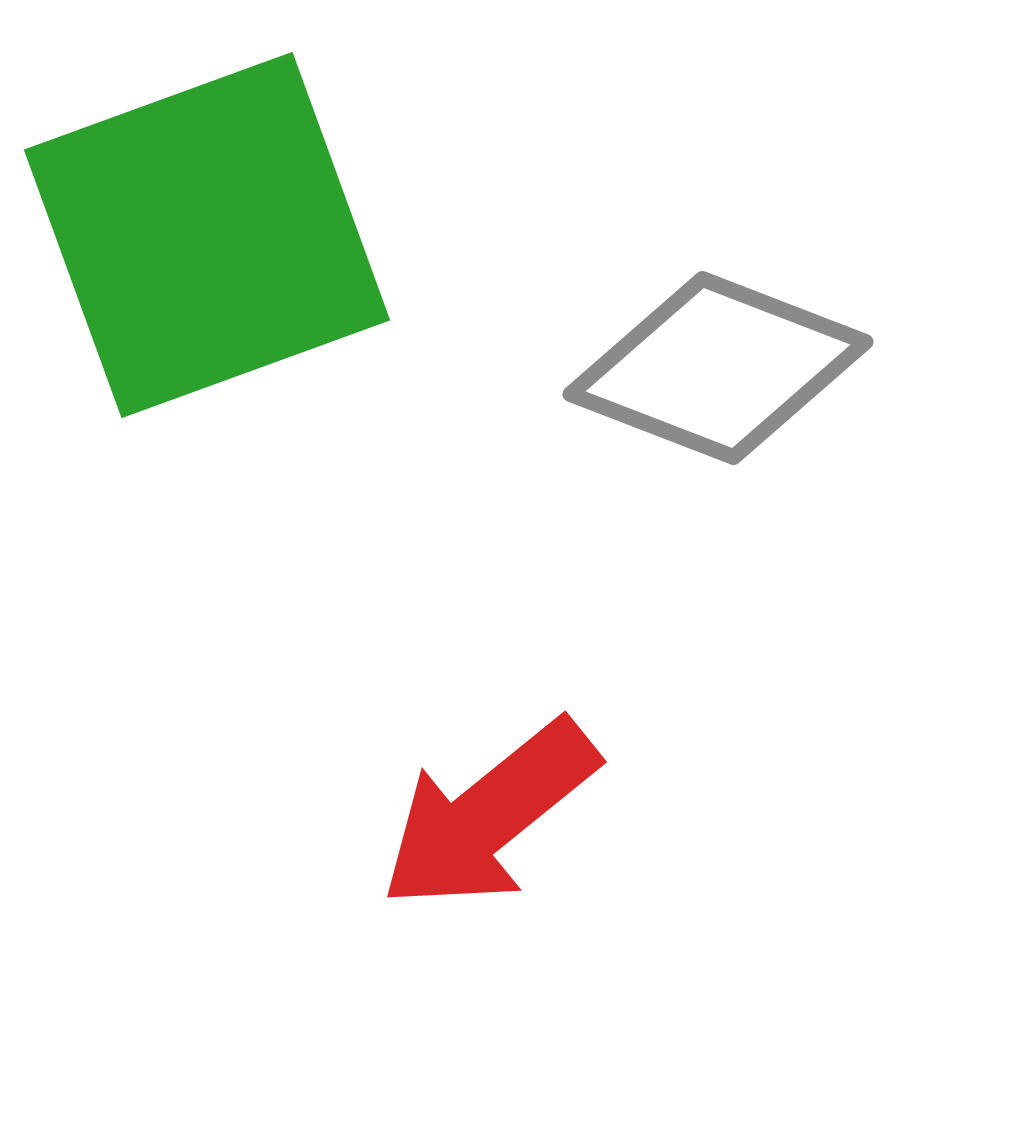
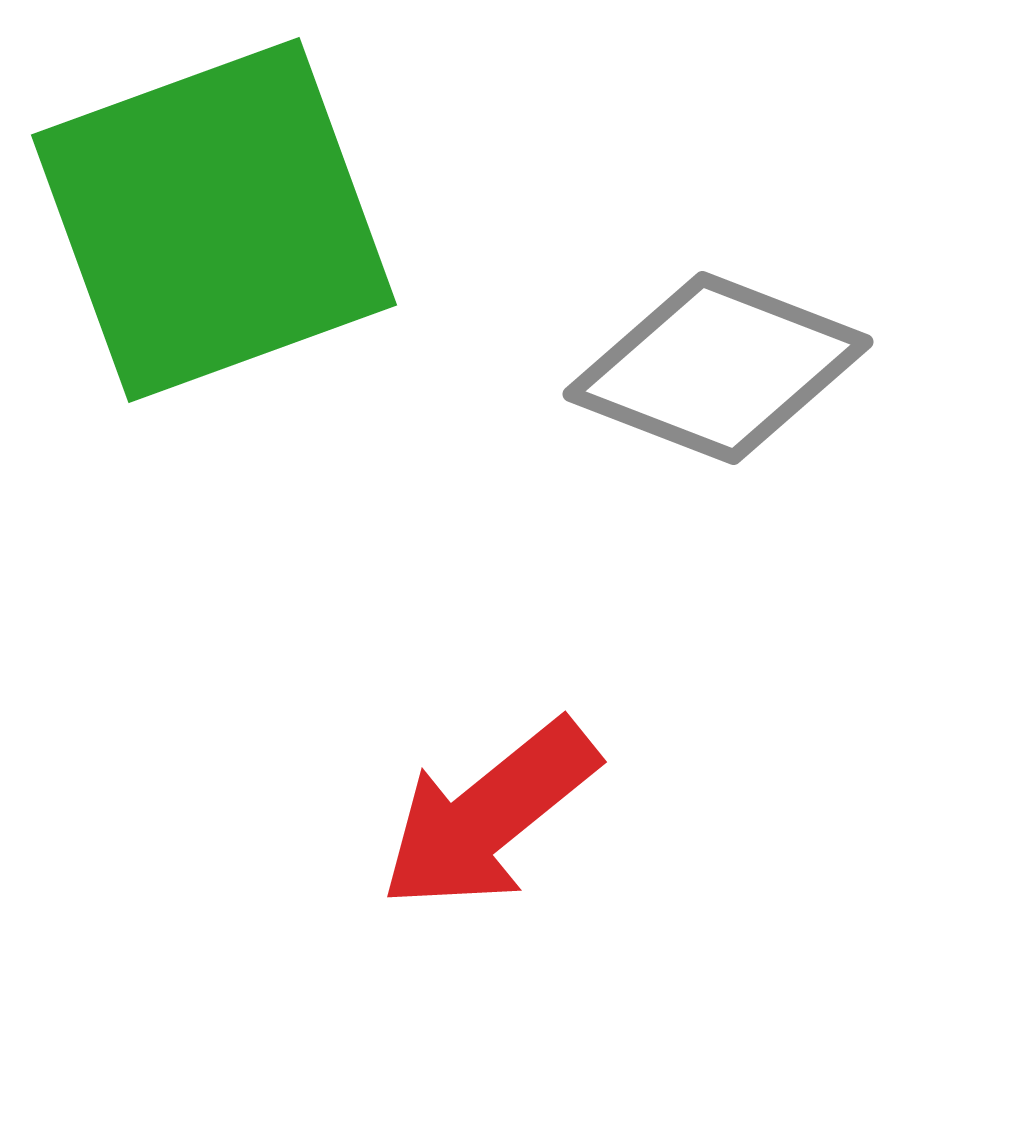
green square: moved 7 px right, 15 px up
